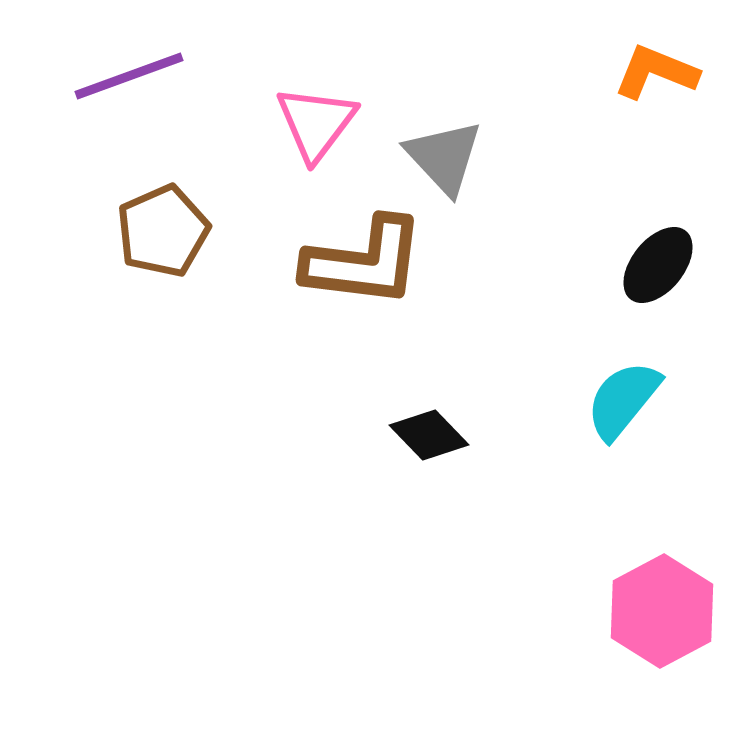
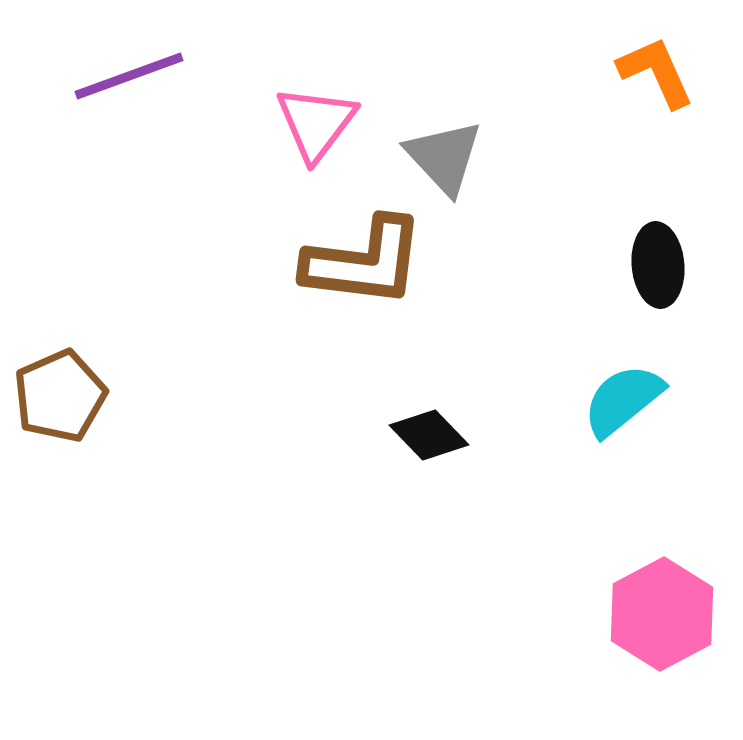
orange L-shape: rotated 44 degrees clockwise
brown pentagon: moved 103 px left, 165 px down
black ellipse: rotated 44 degrees counterclockwise
cyan semicircle: rotated 12 degrees clockwise
pink hexagon: moved 3 px down
